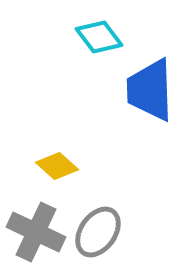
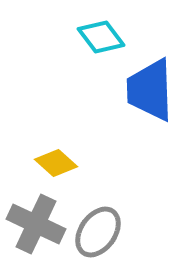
cyan diamond: moved 2 px right
yellow diamond: moved 1 px left, 3 px up
gray cross: moved 8 px up
